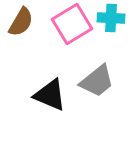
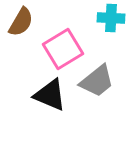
pink square: moved 9 px left, 25 px down
